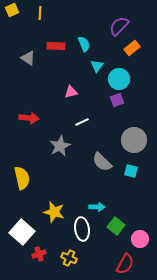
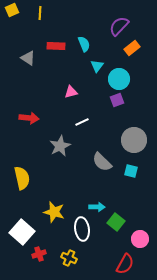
green square: moved 4 px up
